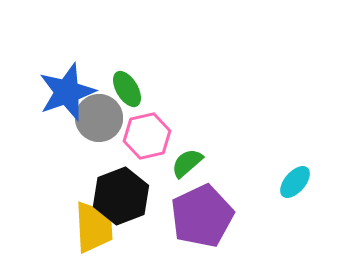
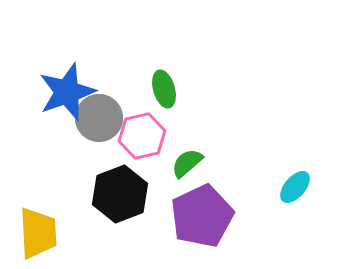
green ellipse: moved 37 px right; rotated 15 degrees clockwise
pink hexagon: moved 5 px left
cyan ellipse: moved 5 px down
black hexagon: moved 1 px left, 2 px up
yellow trapezoid: moved 56 px left, 6 px down
